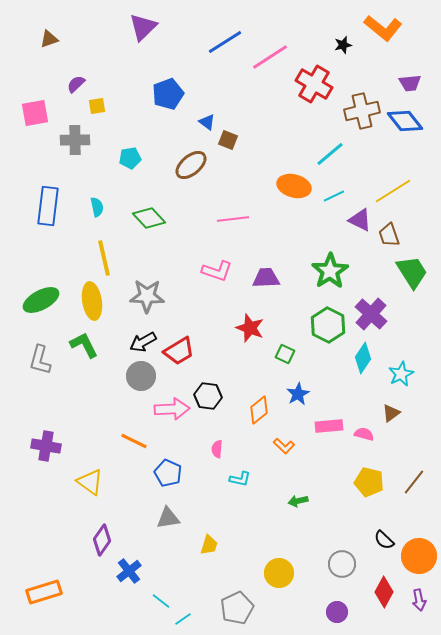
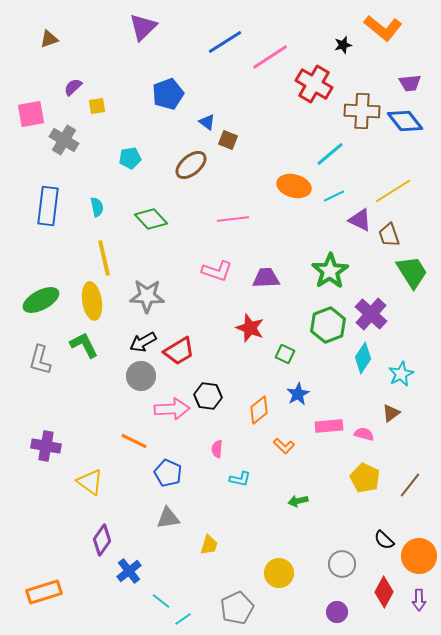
purple semicircle at (76, 84): moved 3 px left, 3 px down
brown cross at (362, 111): rotated 16 degrees clockwise
pink square at (35, 113): moved 4 px left, 1 px down
gray cross at (75, 140): moved 11 px left; rotated 32 degrees clockwise
green diamond at (149, 218): moved 2 px right, 1 px down
green hexagon at (328, 325): rotated 12 degrees clockwise
yellow pentagon at (369, 482): moved 4 px left, 4 px up; rotated 12 degrees clockwise
brown line at (414, 482): moved 4 px left, 3 px down
purple arrow at (419, 600): rotated 10 degrees clockwise
